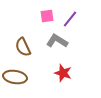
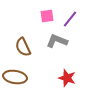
gray L-shape: rotated 10 degrees counterclockwise
red star: moved 4 px right, 5 px down
